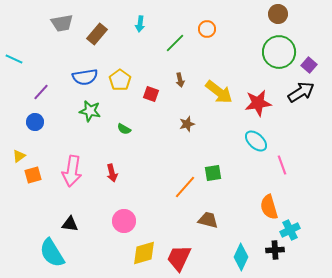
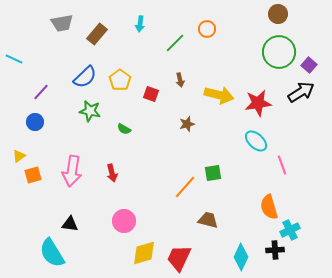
blue semicircle: rotated 35 degrees counterclockwise
yellow arrow: moved 3 px down; rotated 24 degrees counterclockwise
